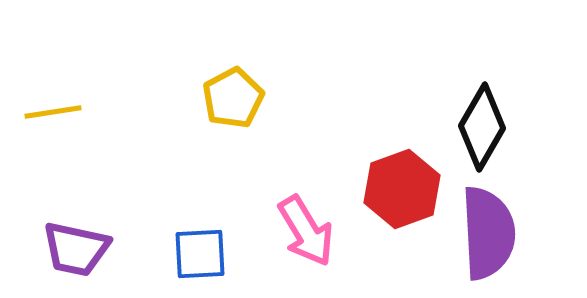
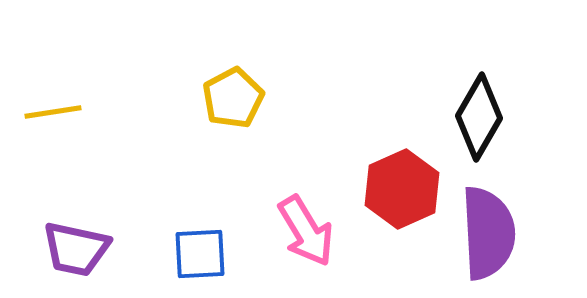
black diamond: moved 3 px left, 10 px up
red hexagon: rotated 4 degrees counterclockwise
